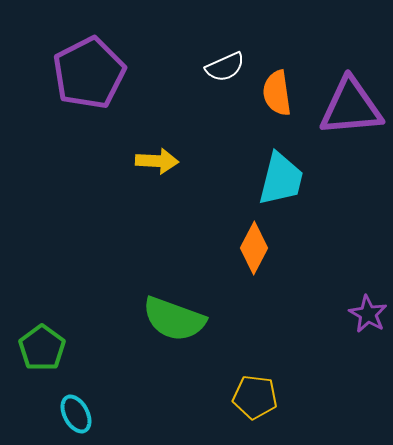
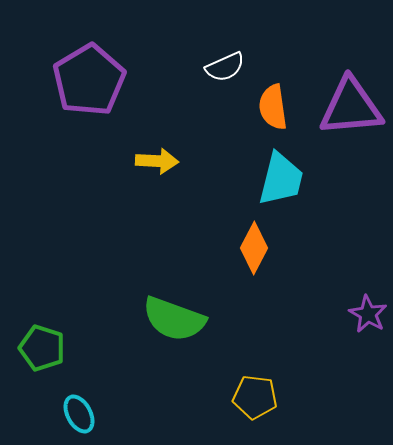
purple pentagon: moved 7 px down; rotated 4 degrees counterclockwise
orange semicircle: moved 4 px left, 14 px down
green pentagon: rotated 18 degrees counterclockwise
cyan ellipse: moved 3 px right
